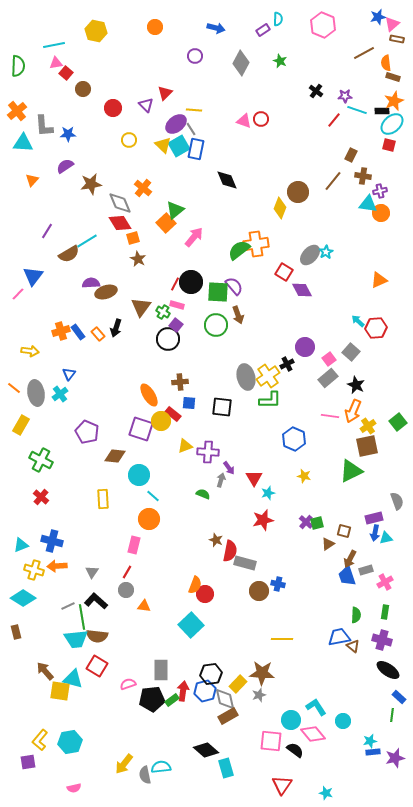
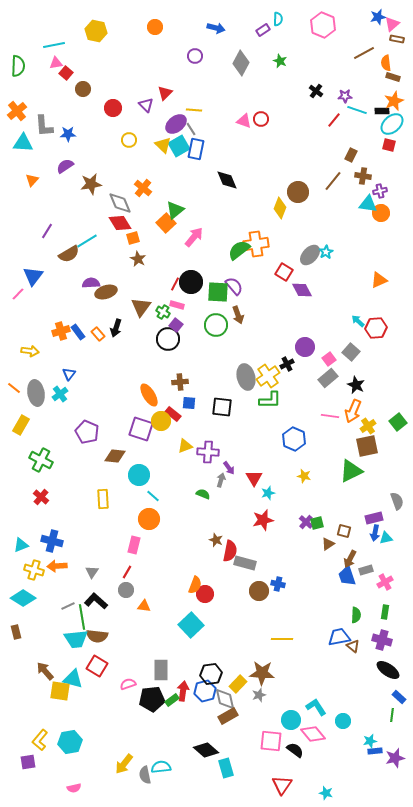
blue rectangle at (373, 752): moved 2 px right, 1 px up
